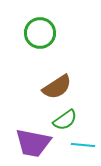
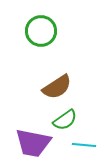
green circle: moved 1 px right, 2 px up
cyan line: moved 1 px right
